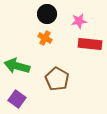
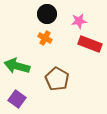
red rectangle: rotated 15 degrees clockwise
